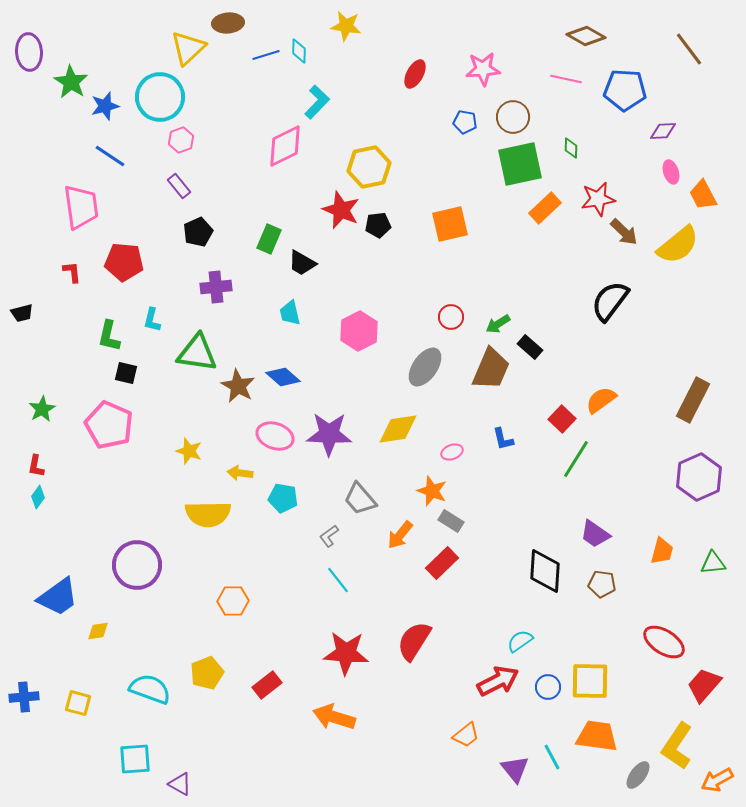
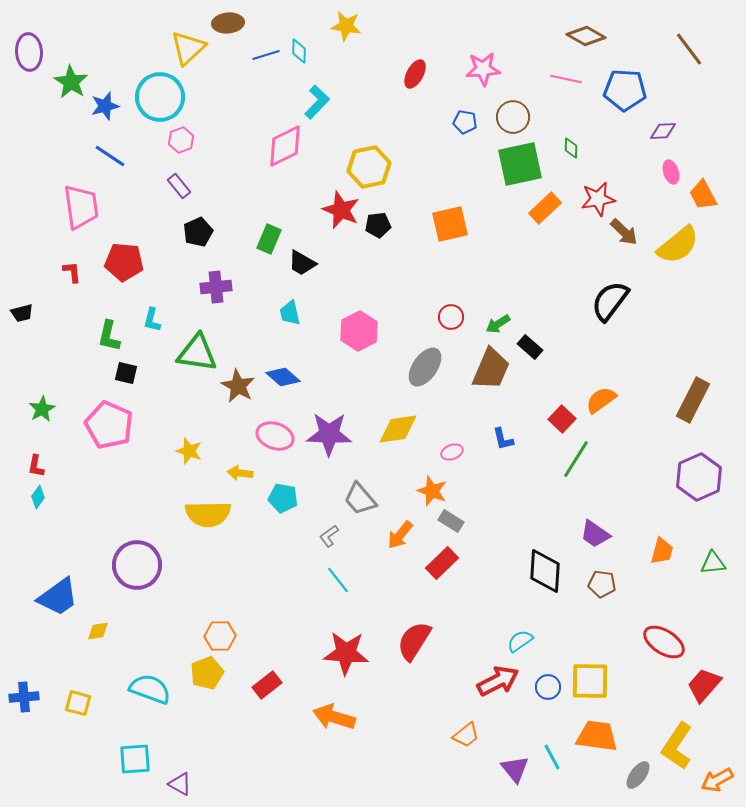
orange hexagon at (233, 601): moved 13 px left, 35 px down
